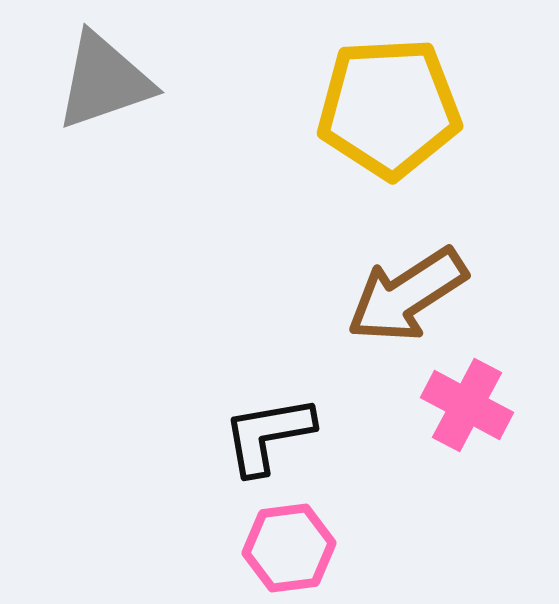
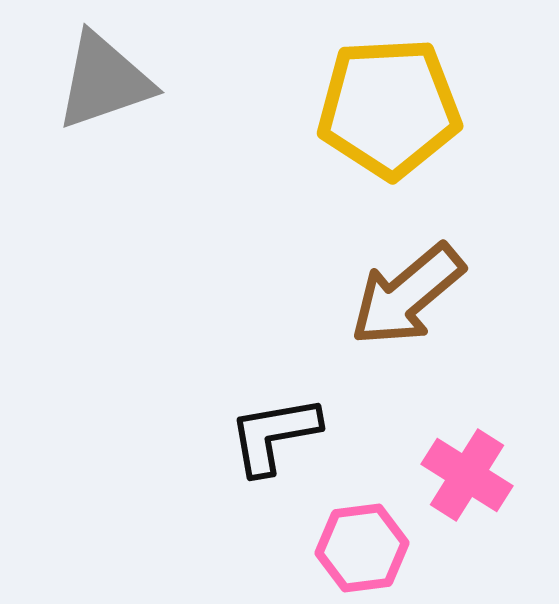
brown arrow: rotated 7 degrees counterclockwise
pink cross: moved 70 px down; rotated 4 degrees clockwise
black L-shape: moved 6 px right
pink hexagon: moved 73 px right
